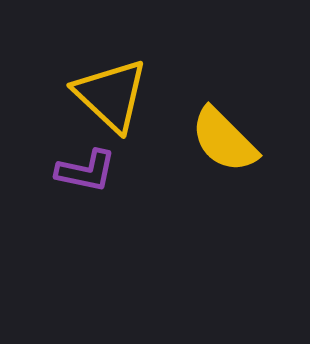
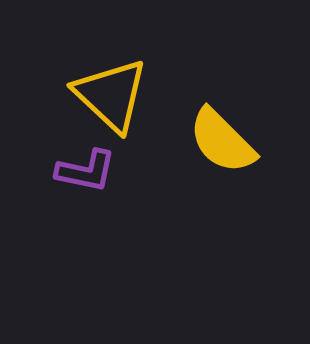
yellow semicircle: moved 2 px left, 1 px down
